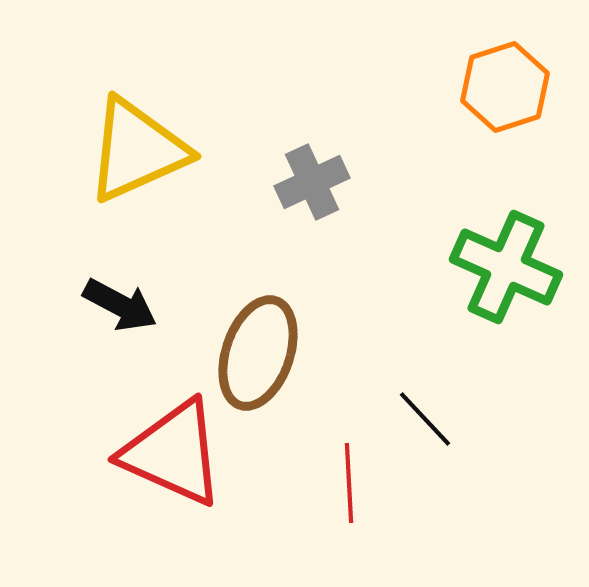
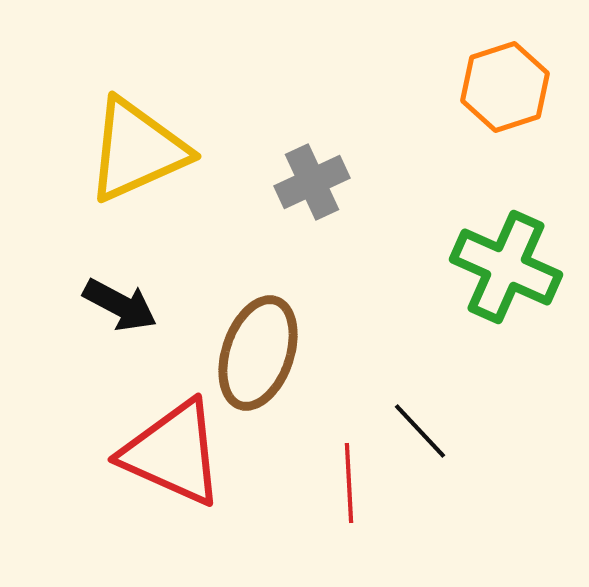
black line: moved 5 px left, 12 px down
